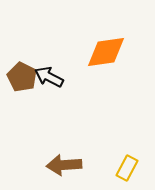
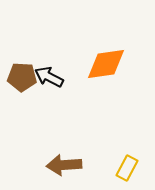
orange diamond: moved 12 px down
brown pentagon: rotated 24 degrees counterclockwise
